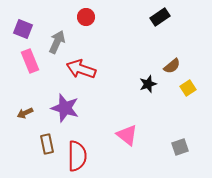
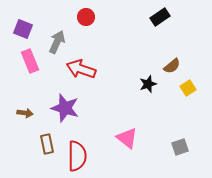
brown arrow: rotated 147 degrees counterclockwise
pink triangle: moved 3 px down
